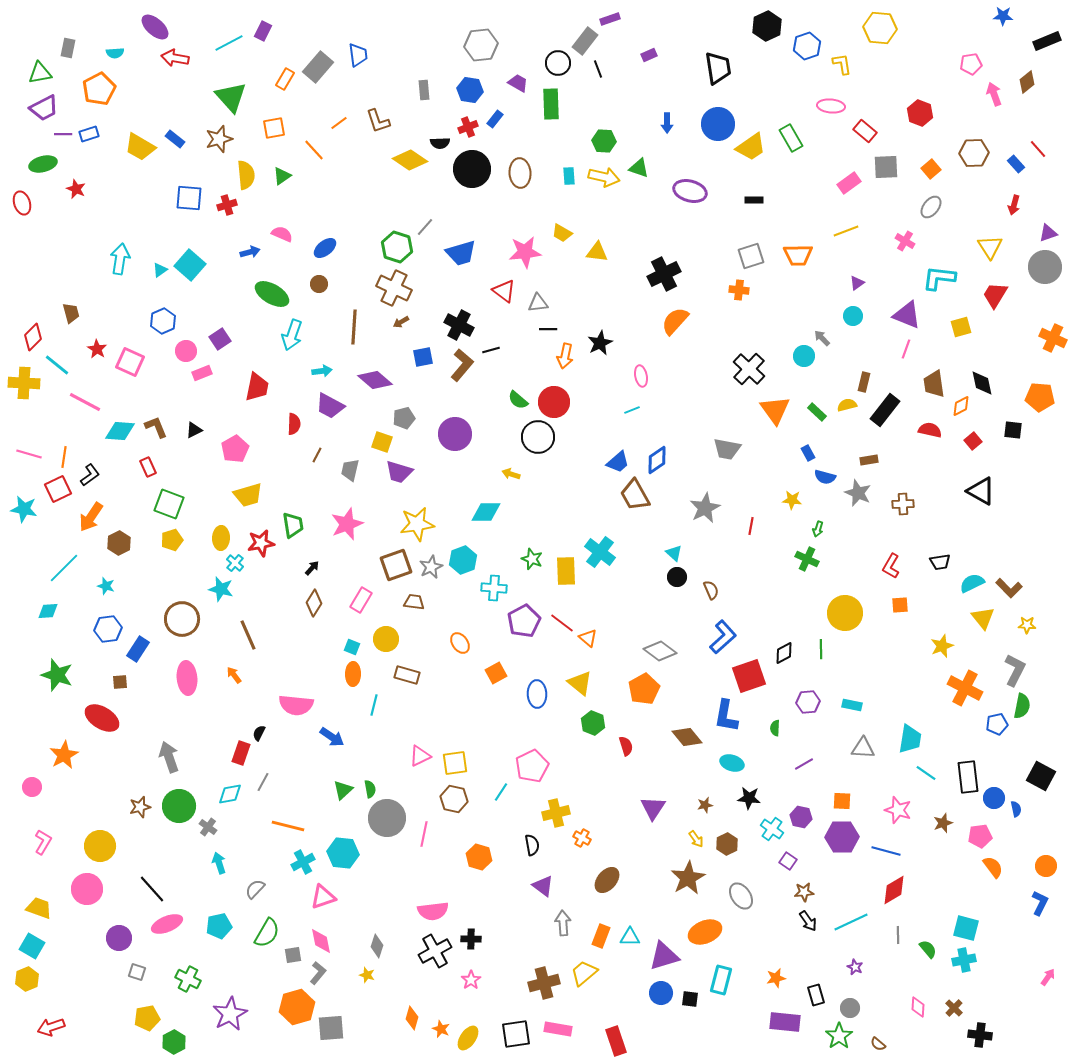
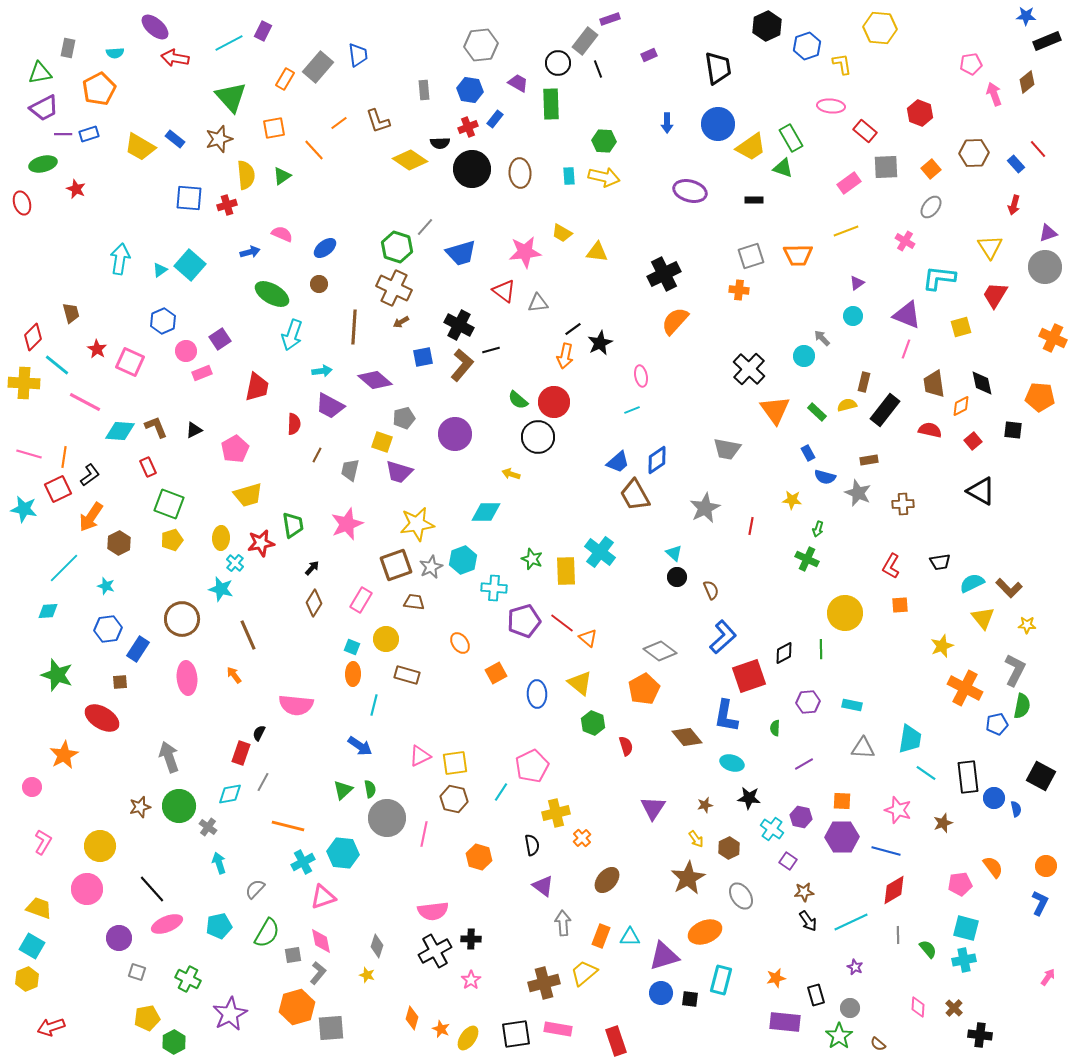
blue star at (1003, 16): moved 23 px right
green triangle at (639, 168): moved 144 px right
black line at (548, 329): moved 25 px right; rotated 36 degrees counterclockwise
purple pentagon at (524, 621): rotated 12 degrees clockwise
blue arrow at (332, 737): moved 28 px right, 9 px down
pink pentagon at (980, 836): moved 20 px left, 48 px down
orange cross at (582, 838): rotated 18 degrees clockwise
brown hexagon at (727, 844): moved 2 px right, 4 px down
